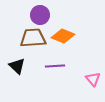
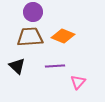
purple circle: moved 7 px left, 3 px up
brown trapezoid: moved 3 px left, 1 px up
pink triangle: moved 15 px left, 3 px down; rotated 21 degrees clockwise
